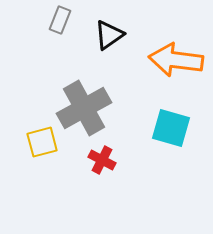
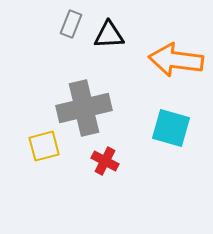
gray rectangle: moved 11 px right, 4 px down
black triangle: rotated 32 degrees clockwise
gray cross: rotated 16 degrees clockwise
yellow square: moved 2 px right, 4 px down
red cross: moved 3 px right, 1 px down
